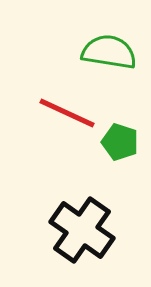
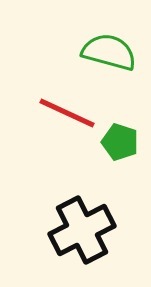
green semicircle: rotated 6 degrees clockwise
black cross: rotated 28 degrees clockwise
